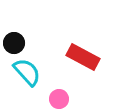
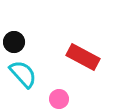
black circle: moved 1 px up
cyan semicircle: moved 4 px left, 2 px down
